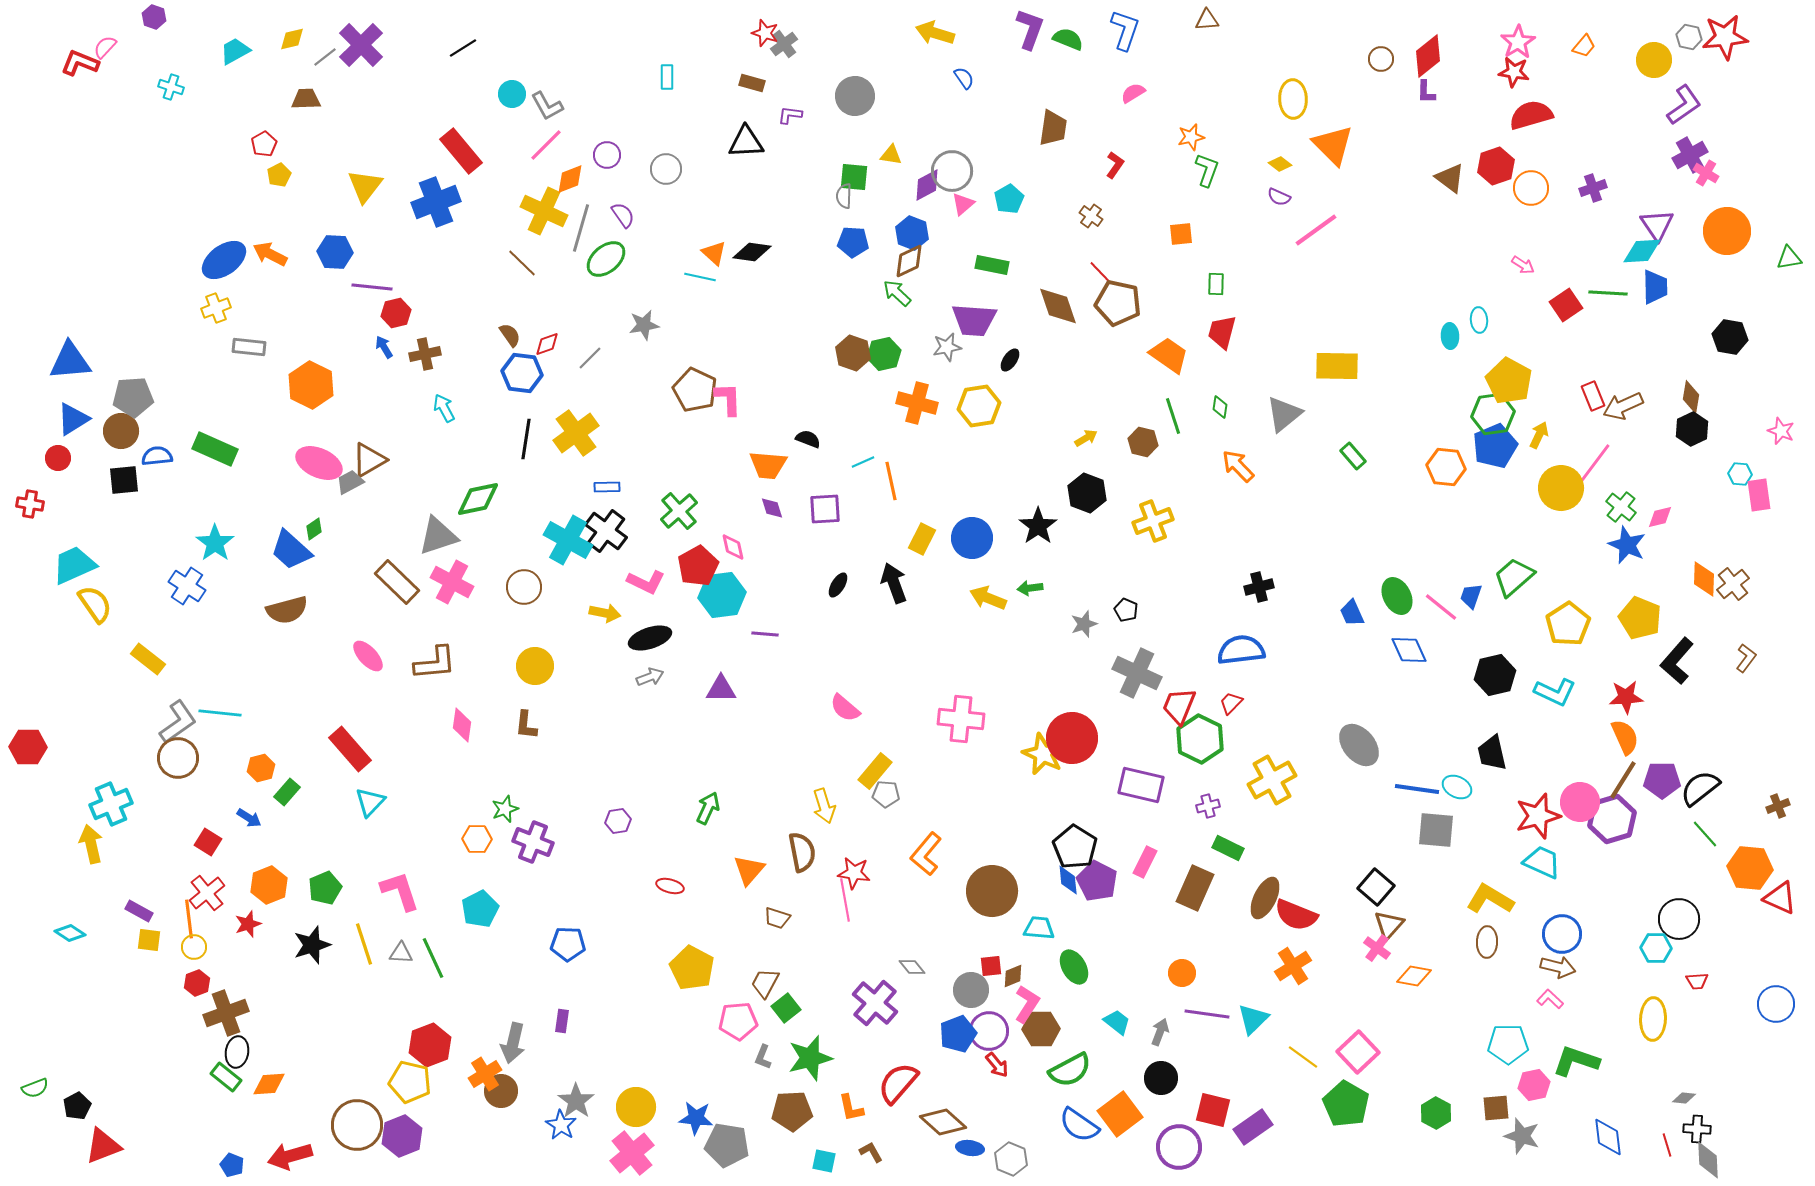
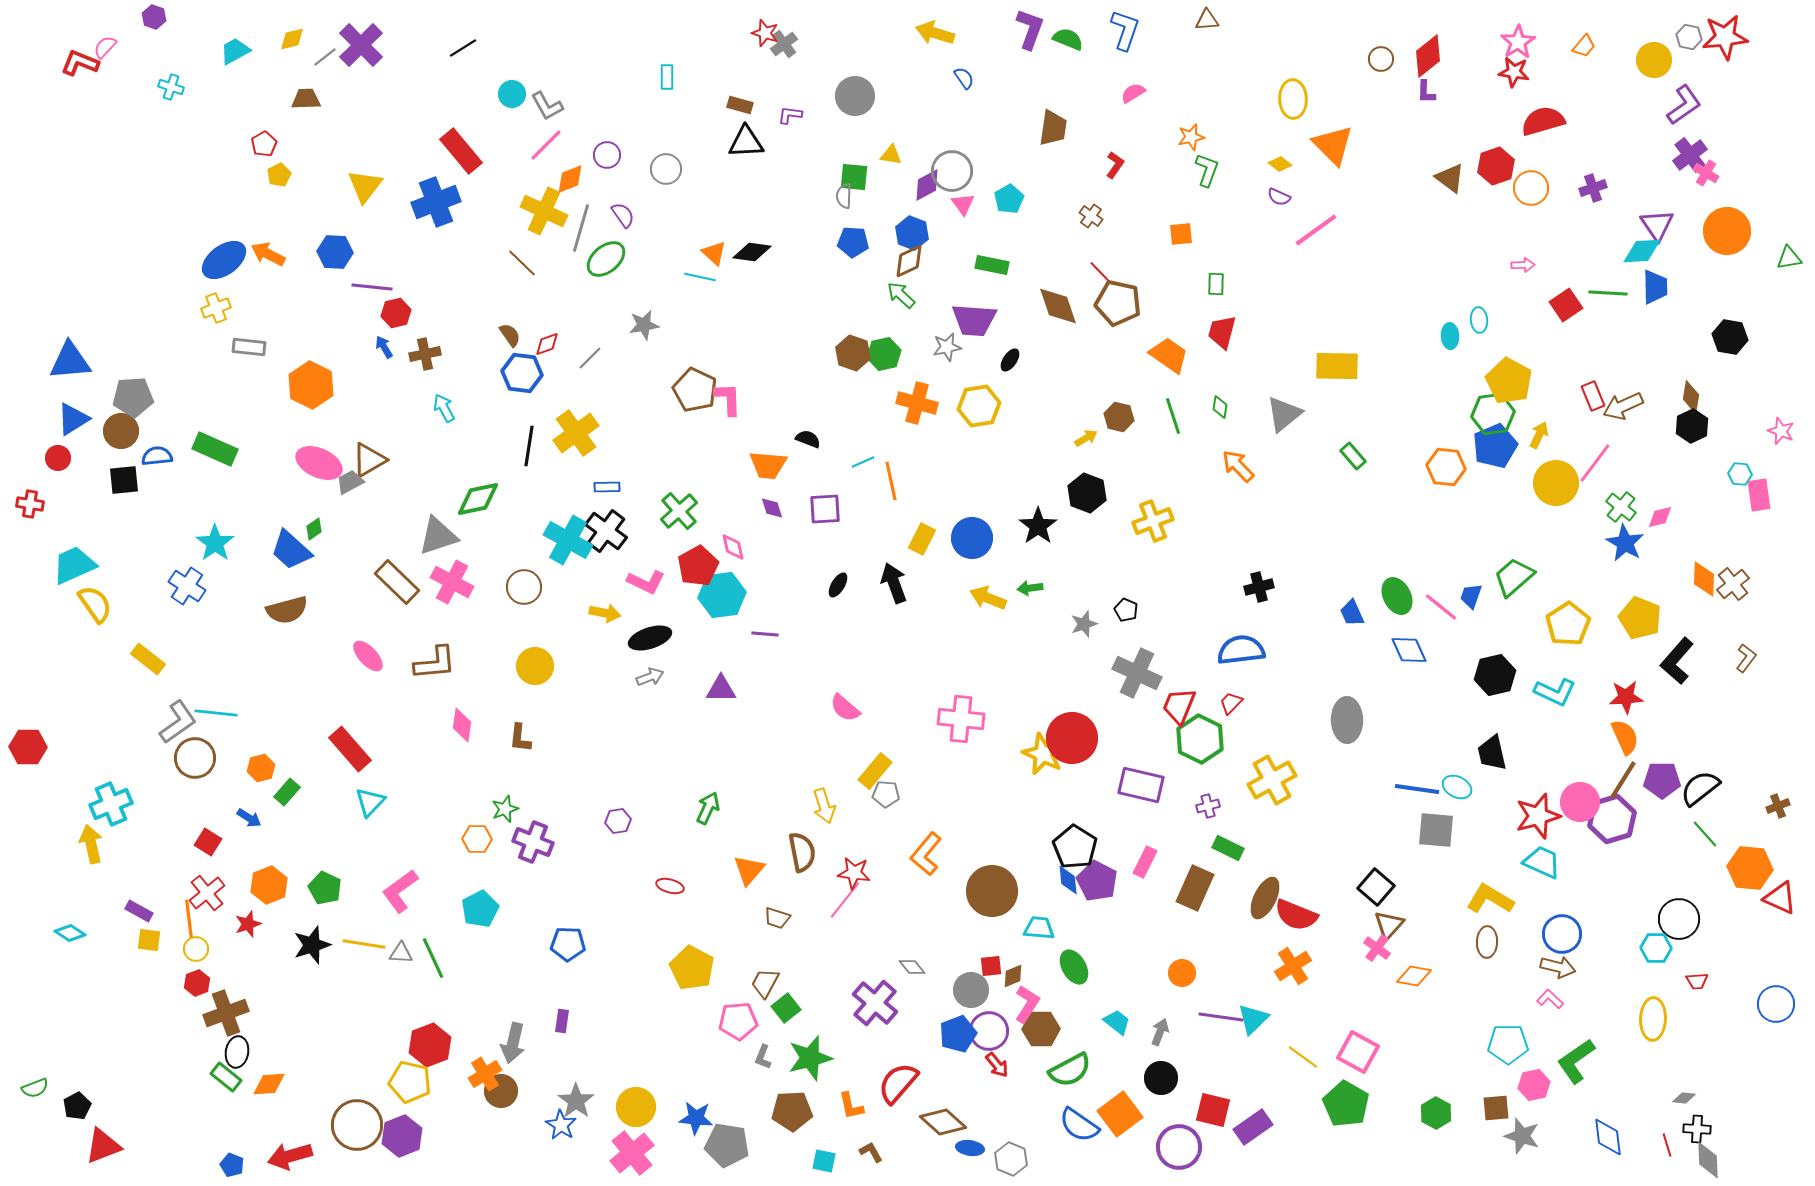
brown rectangle at (752, 83): moved 12 px left, 22 px down
red semicircle at (1531, 115): moved 12 px right, 6 px down
purple cross at (1690, 155): rotated 8 degrees counterclockwise
pink triangle at (963, 204): rotated 25 degrees counterclockwise
orange arrow at (270, 254): moved 2 px left
pink arrow at (1523, 265): rotated 35 degrees counterclockwise
green arrow at (897, 293): moved 4 px right, 2 px down
black hexagon at (1692, 429): moved 3 px up
black line at (526, 439): moved 3 px right, 7 px down
brown hexagon at (1143, 442): moved 24 px left, 25 px up
yellow circle at (1561, 488): moved 5 px left, 5 px up
blue star at (1627, 545): moved 2 px left, 2 px up; rotated 6 degrees clockwise
cyan line at (220, 713): moved 4 px left
brown L-shape at (526, 725): moved 6 px left, 13 px down
gray ellipse at (1359, 745): moved 12 px left, 25 px up; rotated 39 degrees clockwise
brown circle at (178, 758): moved 17 px right
green pentagon at (325, 888): rotated 24 degrees counterclockwise
pink L-shape at (400, 891): rotated 108 degrees counterclockwise
pink line at (845, 900): rotated 48 degrees clockwise
yellow line at (364, 944): rotated 63 degrees counterclockwise
yellow circle at (194, 947): moved 2 px right, 2 px down
purple line at (1207, 1014): moved 14 px right, 3 px down
pink square at (1358, 1052): rotated 18 degrees counterclockwise
green L-shape at (1576, 1061): rotated 54 degrees counterclockwise
orange L-shape at (851, 1108): moved 2 px up
